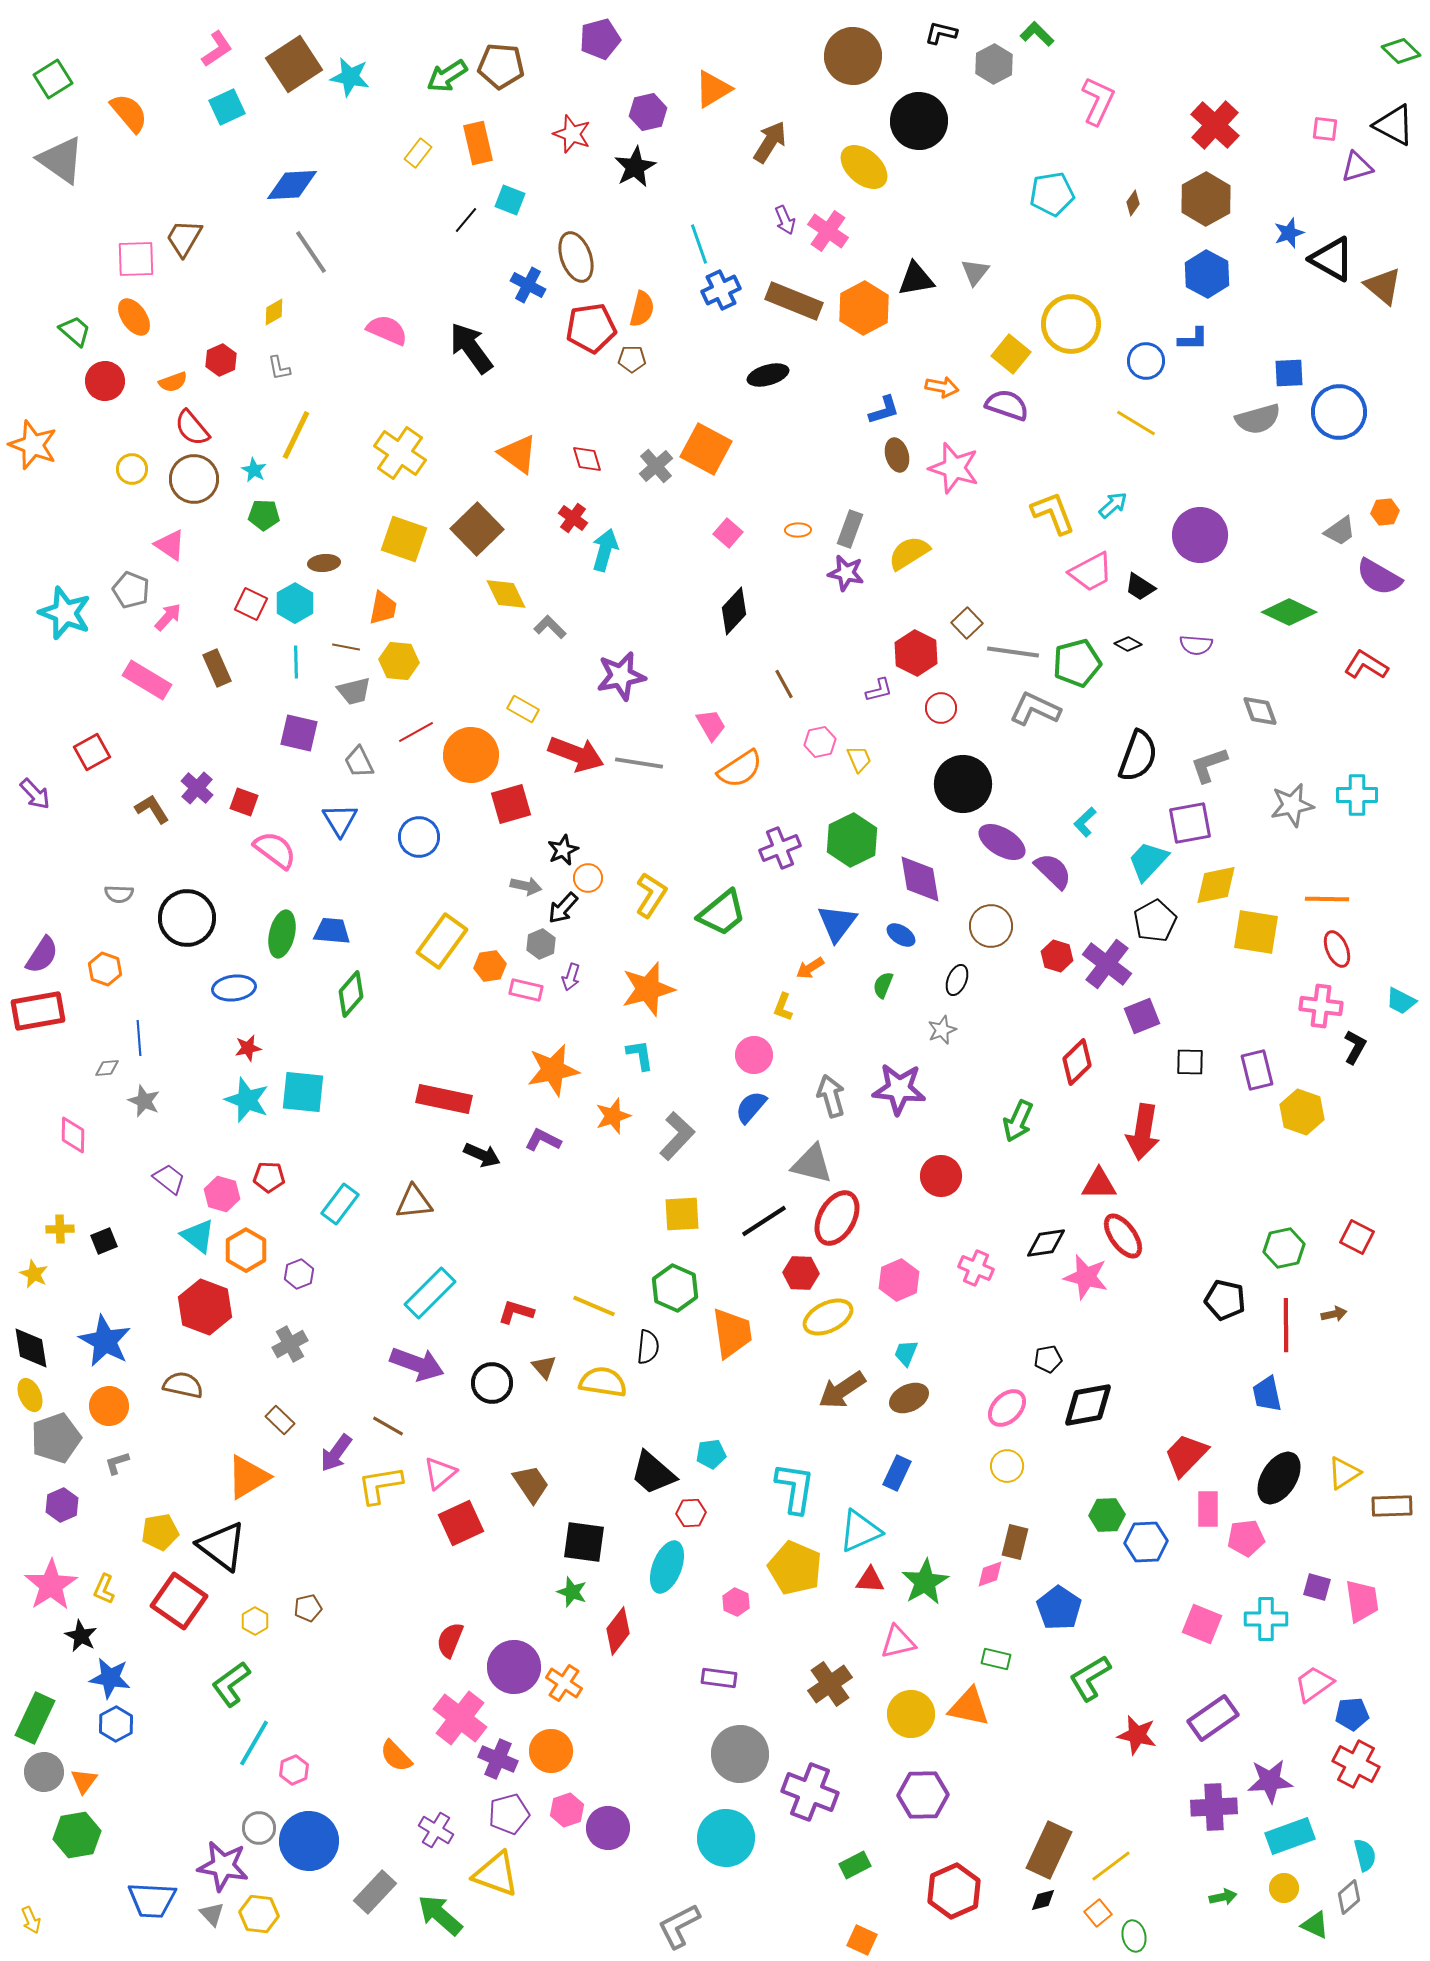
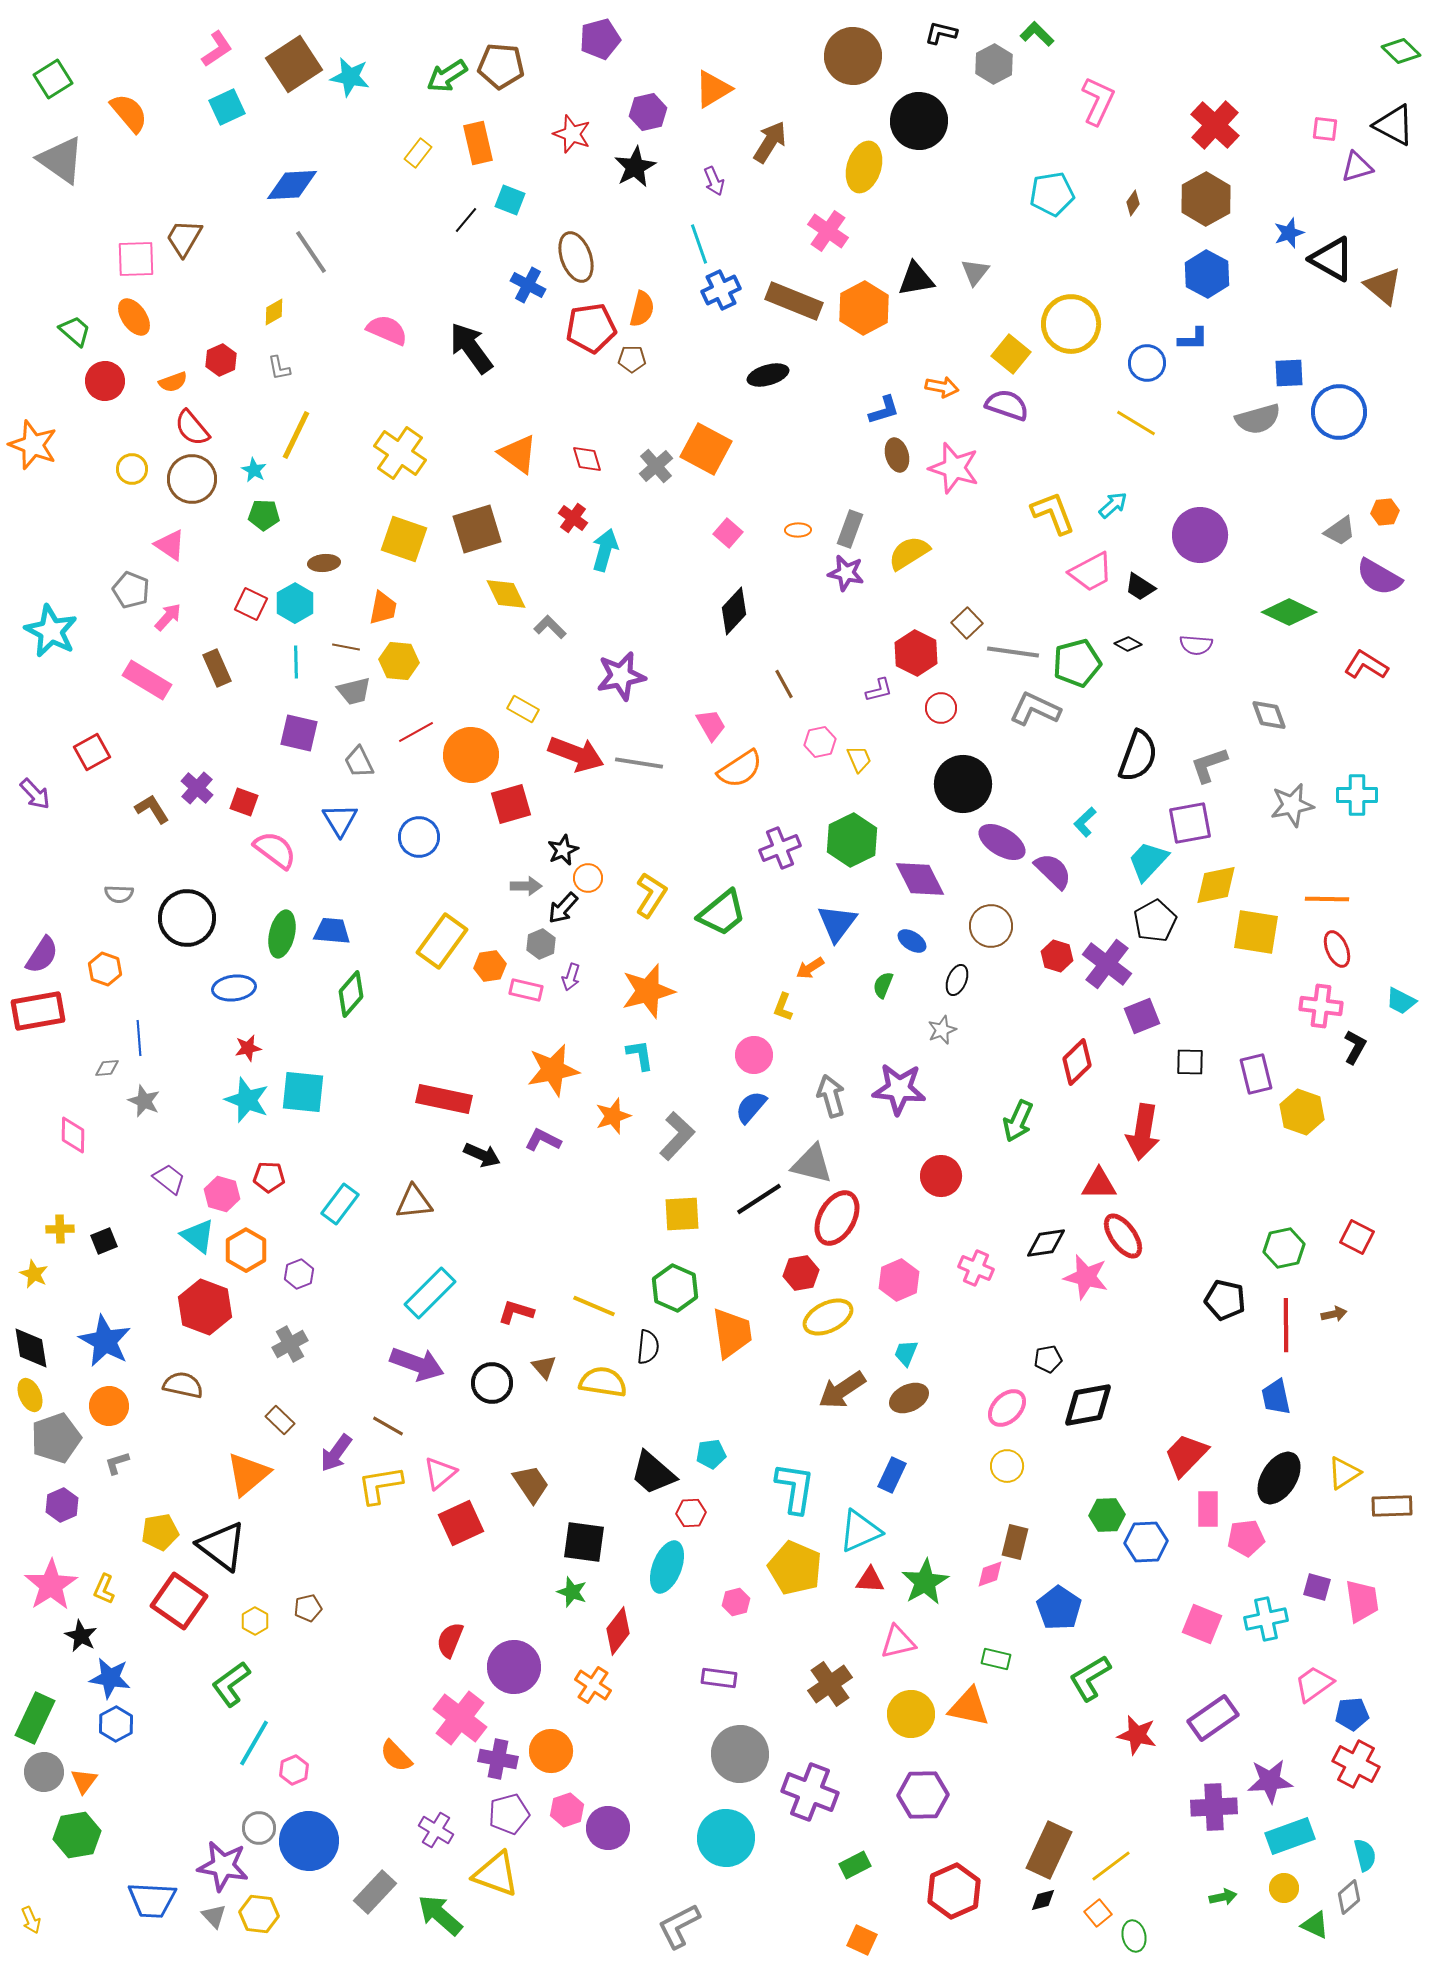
yellow ellipse at (864, 167): rotated 66 degrees clockwise
purple arrow at (785, 220): moved 71 px left, 39 px up
blue circle at (1146, 361): moved 1 px right, 2 px down
brown circle at (194, 479): moved 2 px left
brown square at (477, 529): rotated 27 degrees clockwise
cyan star at (65, 613): moved 14 px left, 18 px down; rotated 6 degrees clockwise
gray diamond at (1260, 711): moved 9 px right, 4 px down
purple diamond at (920, 879): rotated 18 degrees counterclockwise
gray arrow at (526, 886): rotated 12 degrees counterclockwise
blue ellipse at (901, 935): moved 11 px right, 6 px down
orange star at (648, 989): moved 2 px down
purple rectangle at (1257, 1070): moved 1 px left, 4 px down
black line at (764, 1221): moved 5 px left, 22 px up
red hexagon at (801, 1273): rotated 12 degrees counterclockwise
blue trapezoid at (1267, 1394): moved 9 px right, 3 px down
blue rectangle at (897, 1473): moved 5 px left, 2 px down
orange triangle at (248, 1477): moved 3 px up; rotated 9 degrees counterclockwise
pink hexagon at (736, 1602): rotated 20 degrees clockwise
cyan cross at (1266, 1619): rotated 12 degrees counterclockwise
orange cross at (564, 1683): moved 29 px right, 2 px down
purple cross at (498, 1759): rotated 12 degrees counterclockwise
gray triangle at (212, 1914): moved 2 px right, 2 px down
